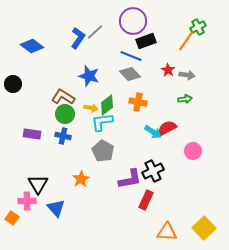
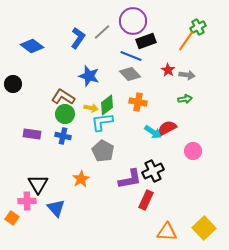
gray line: moved 7 px right
